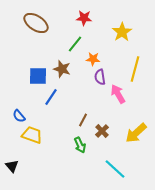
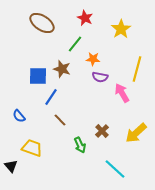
red star: moved 1 px right; rotated 21 degrees clockwise
brown ellipse: moved 6 px right
yellow star: moved 1 px left, 3 px up
yellow line: moved 2 px right
purple semicircle: rotated 70 degrees counterclockwise
pink arrow: moved 4 px right, 1 px up
brown line: moved 23 px left; rotated 72 degrees counterclockwise
yellow trapezoid: moved 13 px down
black triangle: moved 1 px left
